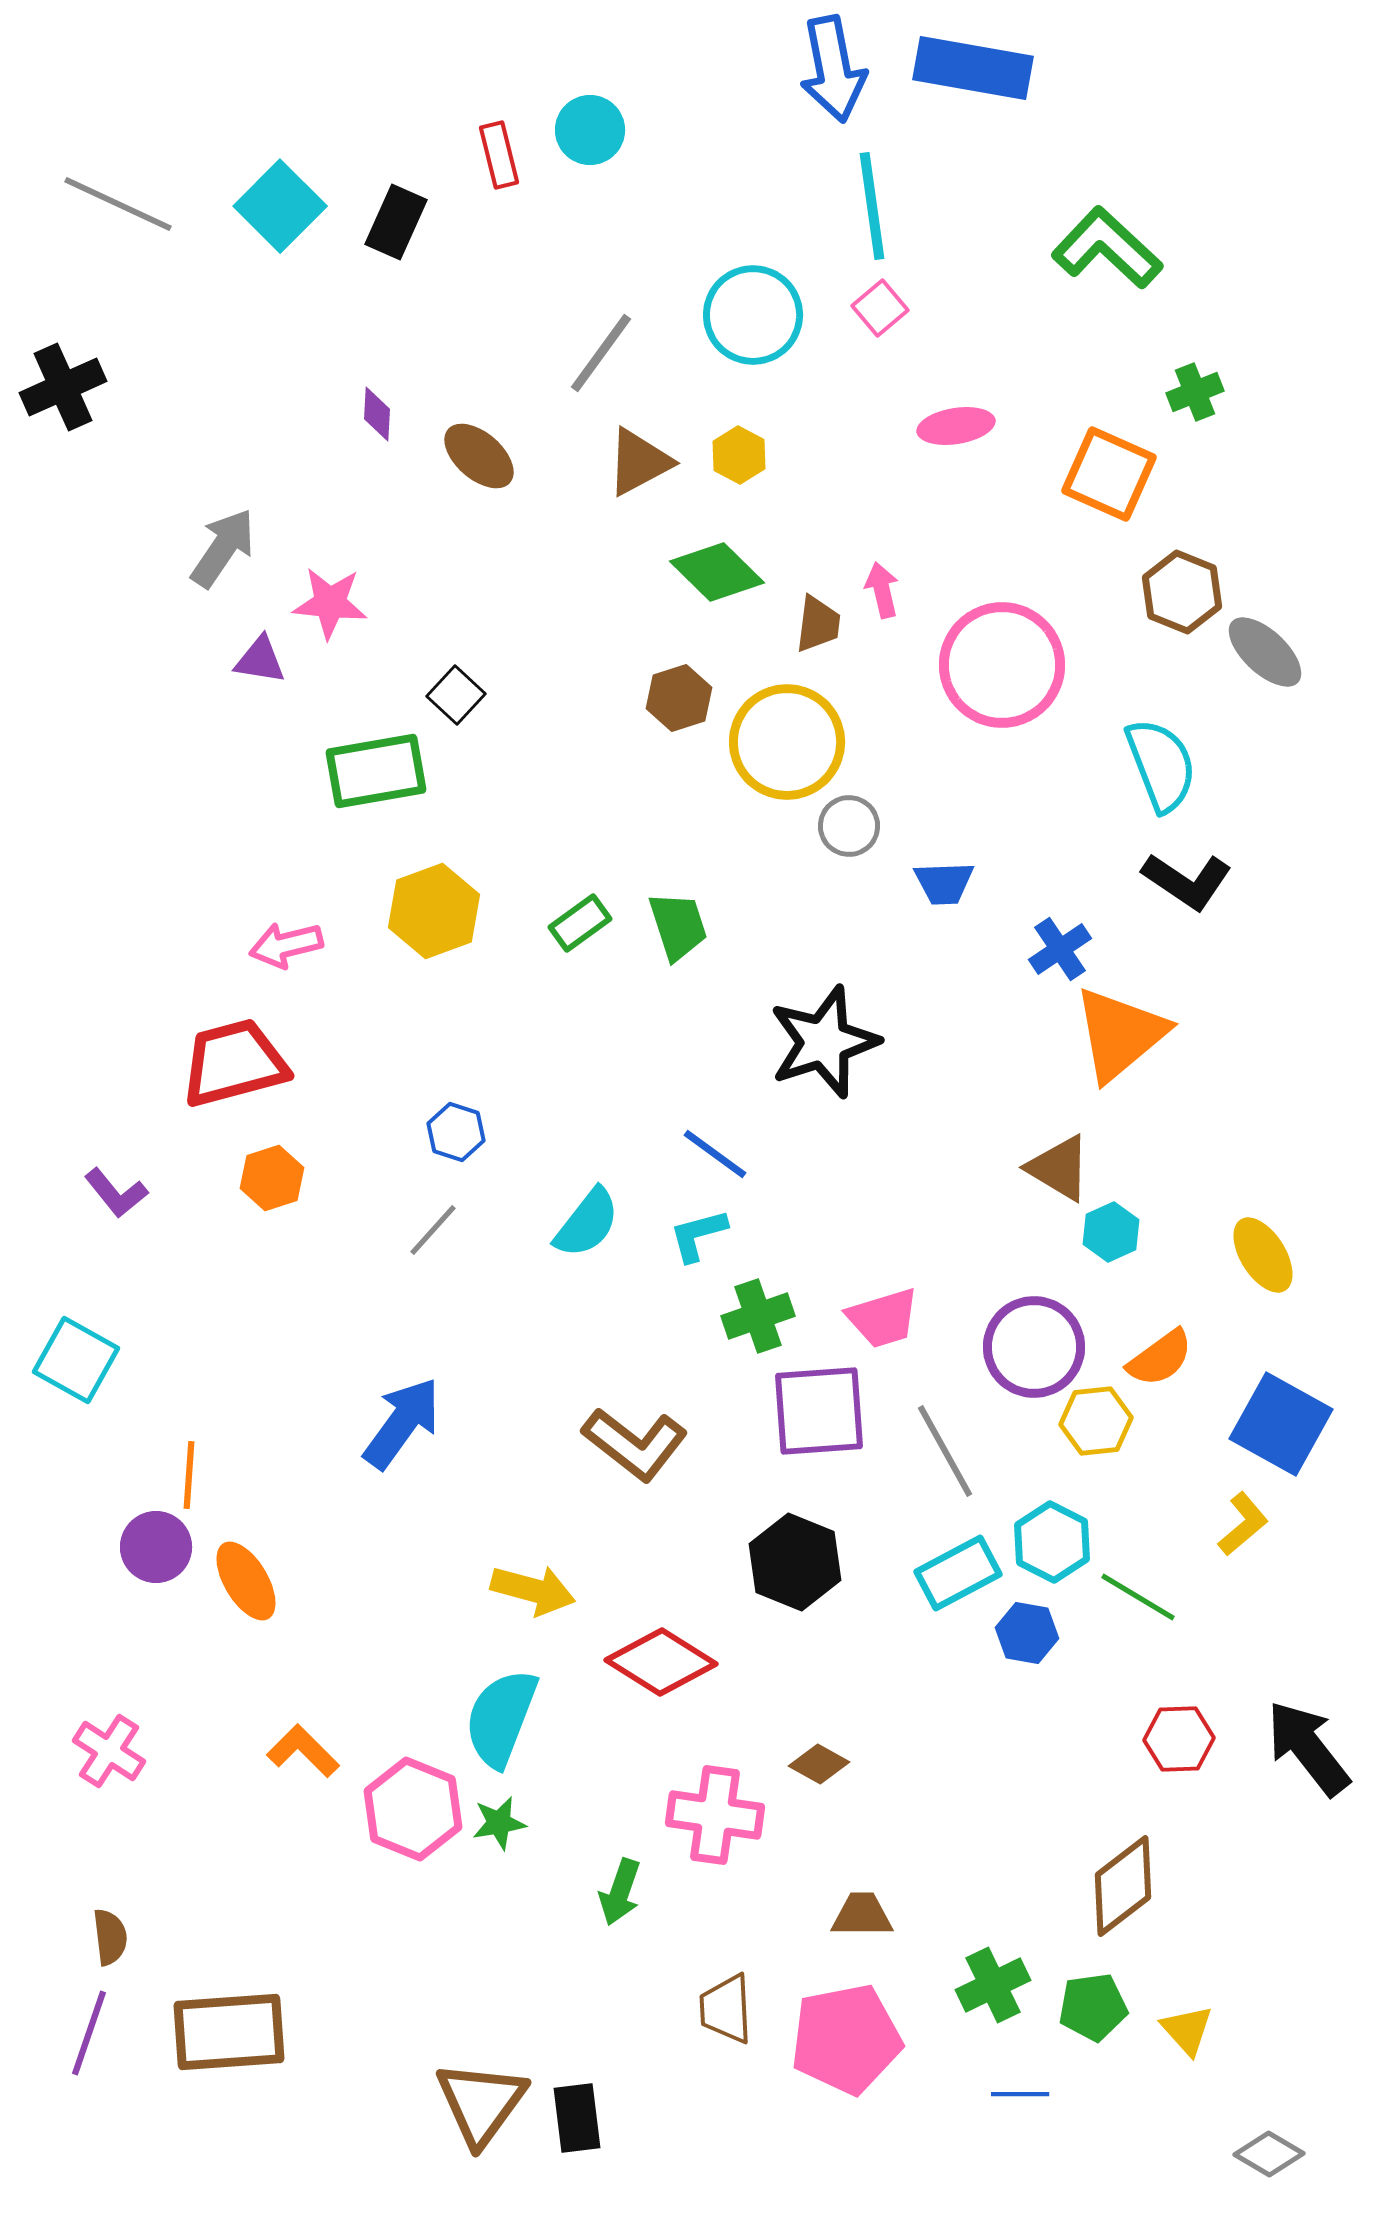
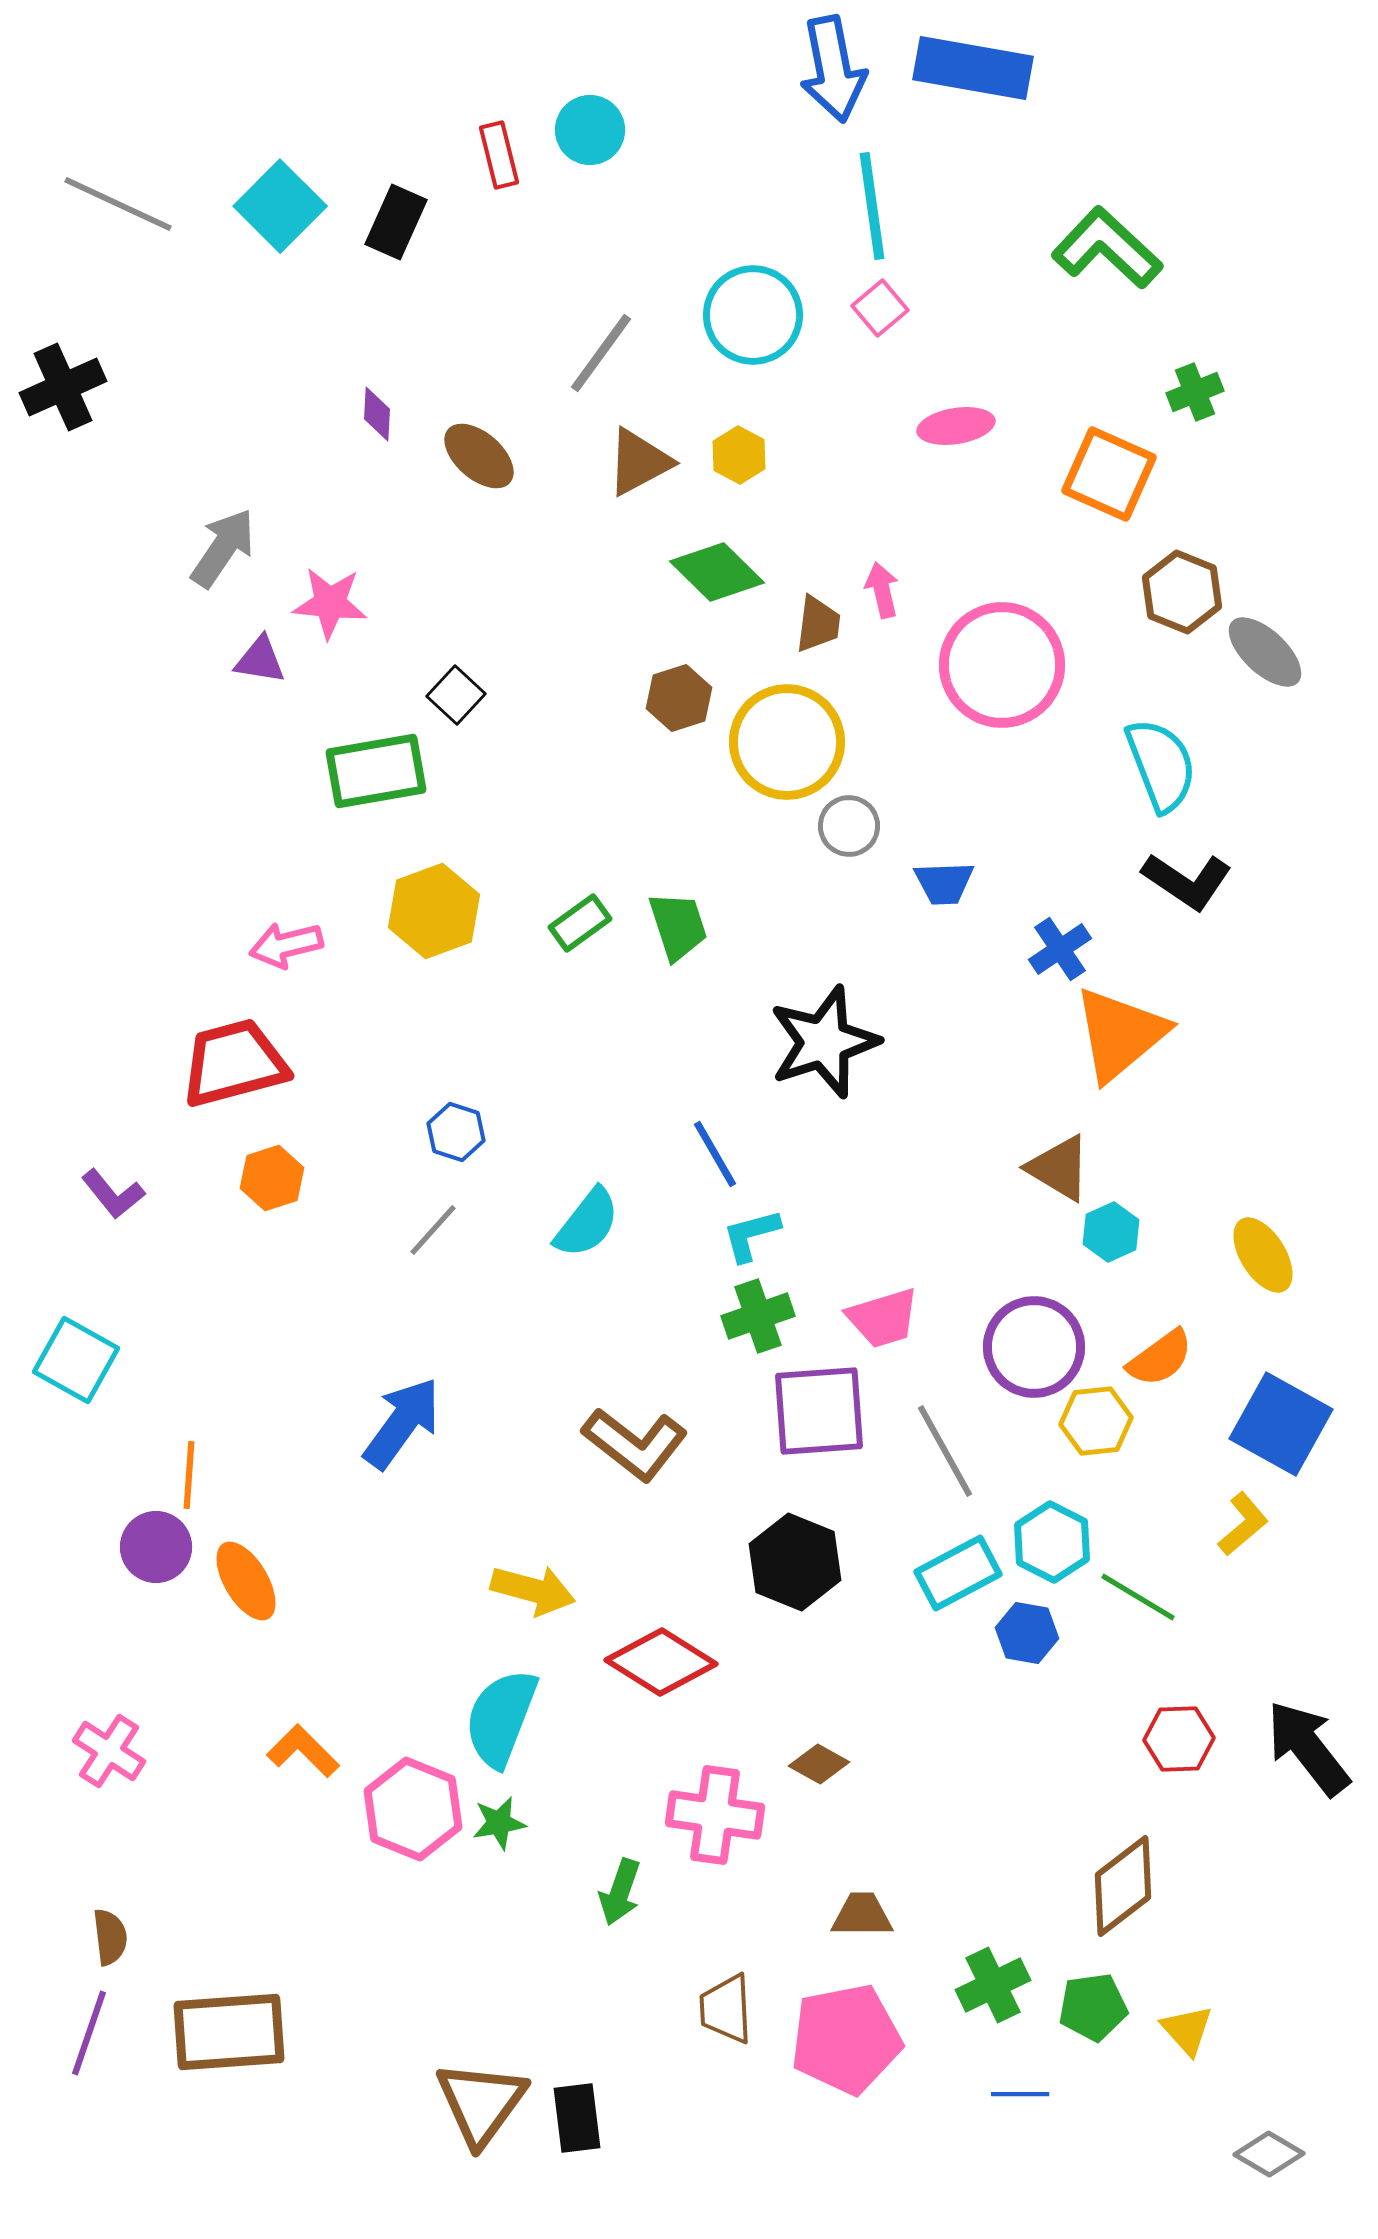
blue line at (715, 1154): rotated 24 degrees clockwise
purple L-shape at (116, 1193): moved 3 px left, 1 px down
cyan L-shape at (698, 1235): moved 53 px right
